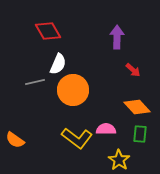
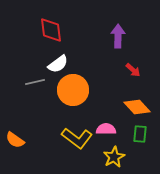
red diamond: moved 3 px right, 1 px up; rotated 24 degrees clockwise
purple arrow: moved 1 px right, 1 px up
white semicircle: rotated 30 degrees clockwise
yellow star: moved 5 px left, 3 px up; rotated 10 degrees clockwise
